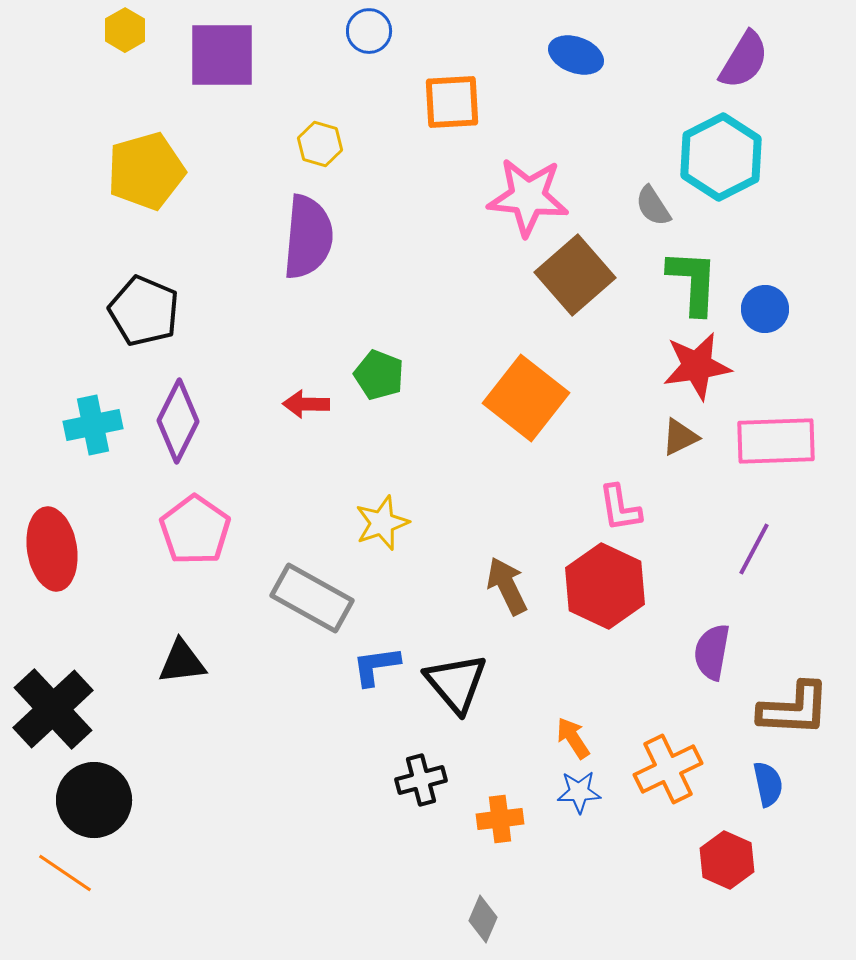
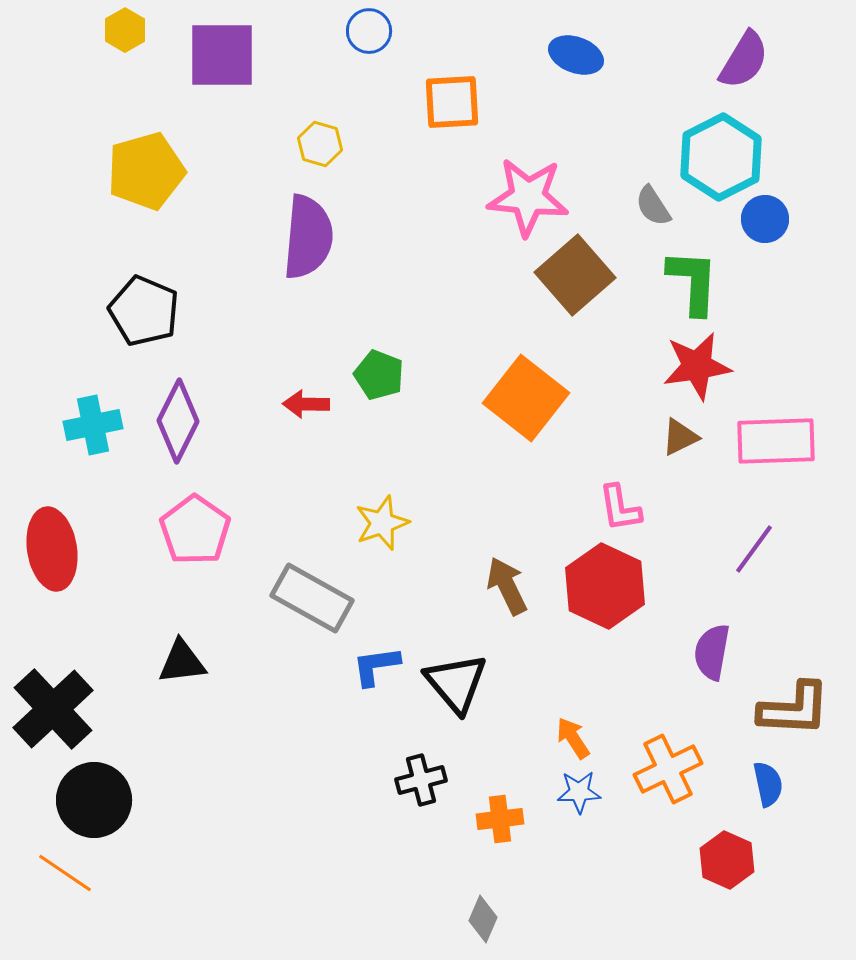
blue circle at (765, 309): moved 90 px up
purple line at (754, 549): rotated 8 degrees clockwise
